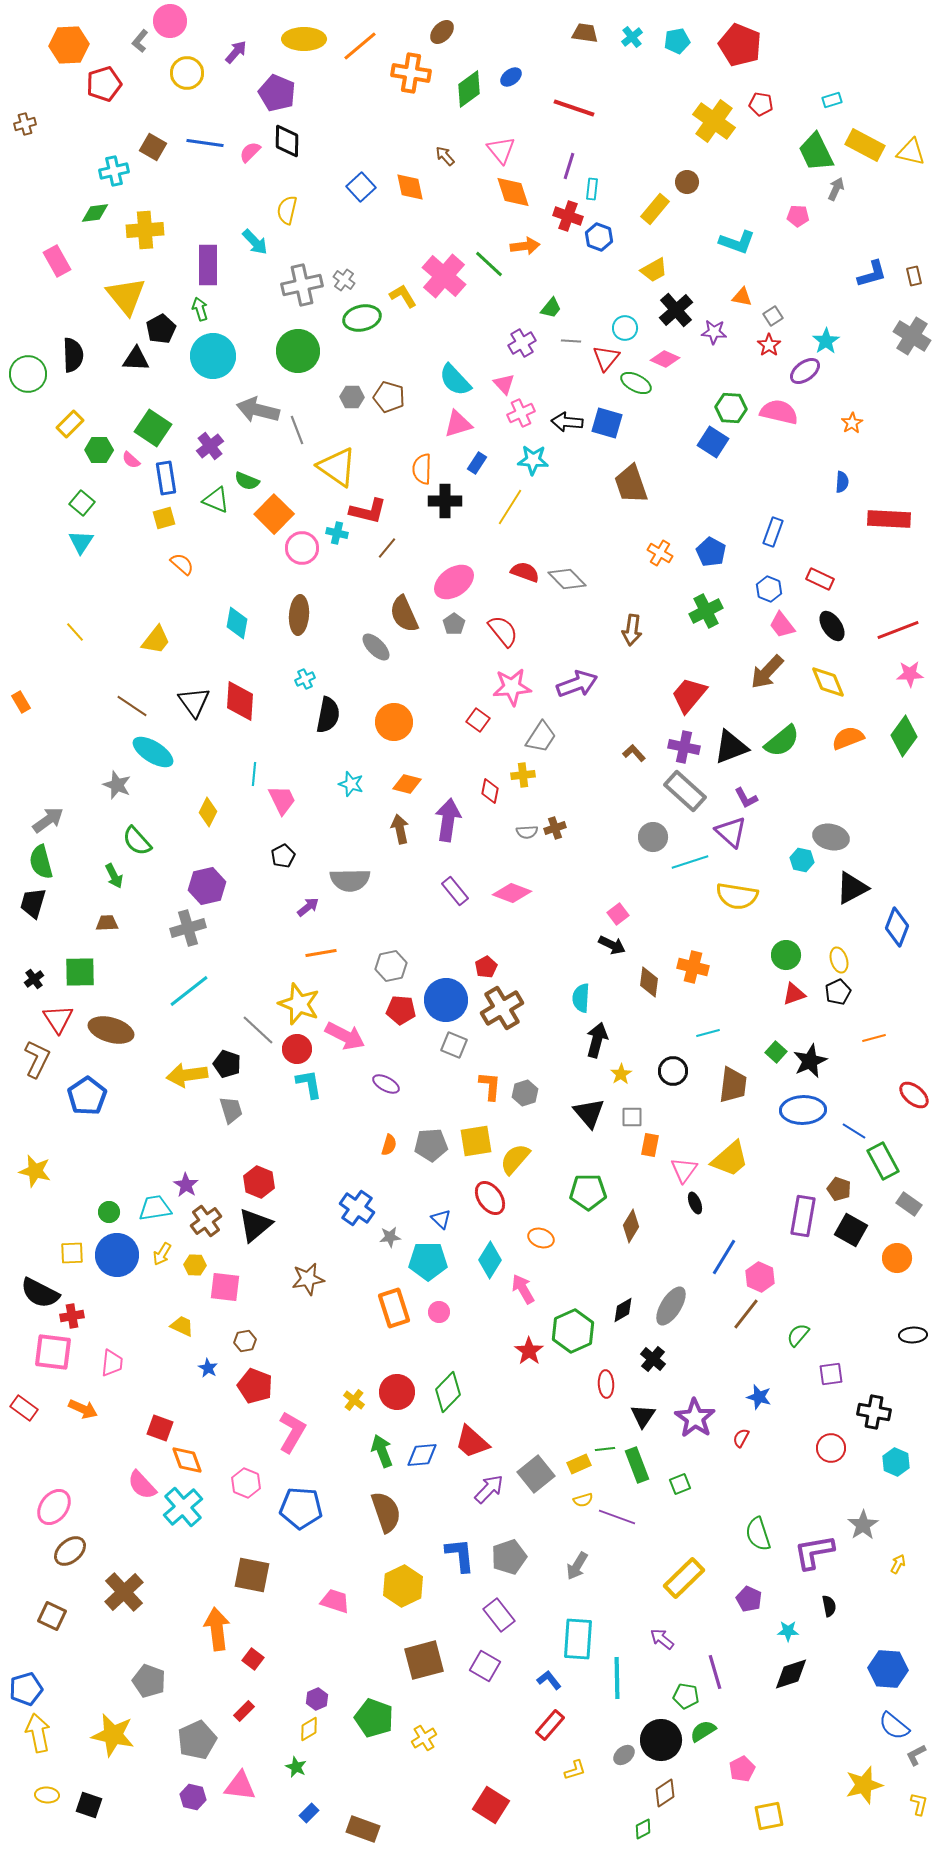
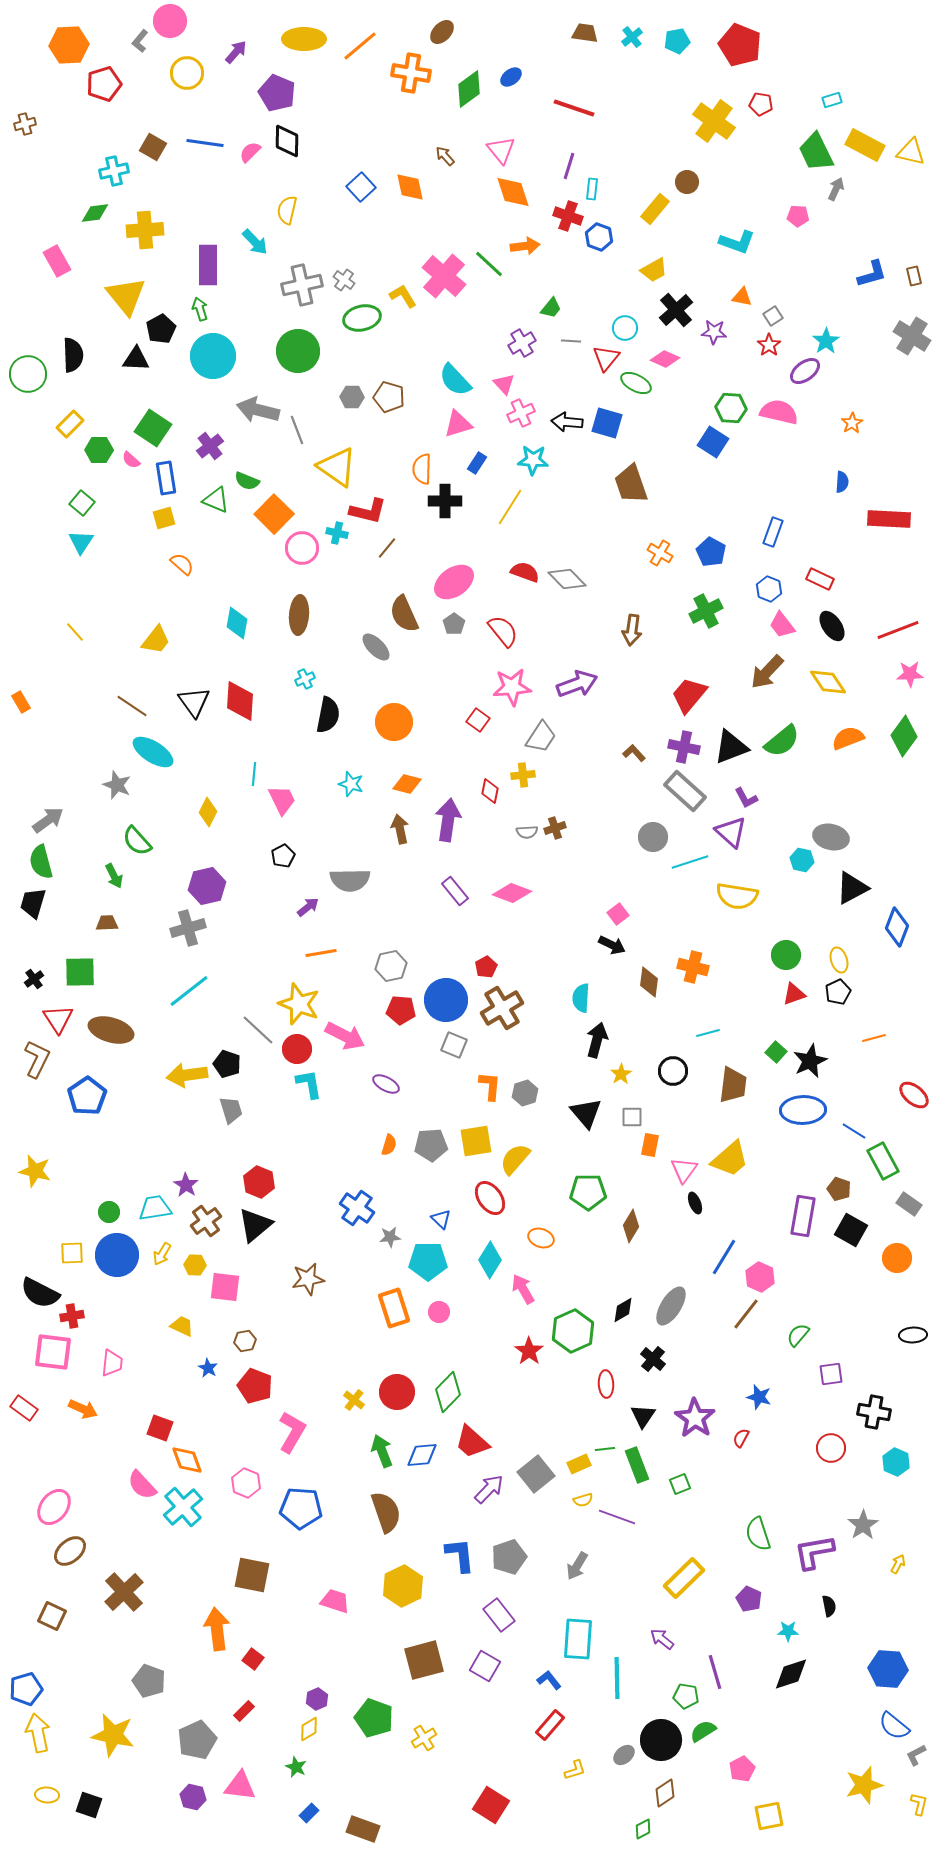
yellow diamond at (828, 682): rotated 12 degrees counterclockwise
black triangle at (589, 1113): moved 3 px left
